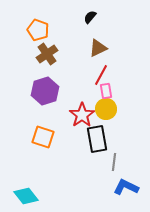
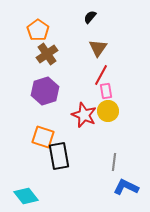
orange pentagon: rotated 15 degrees clockwise
brown triangle: rotated 30 degrees counterclockwise
yellow circle: moved 2 px right, 2 px down
red star: moved 2 px right; rotated 15 degrees counterclockwise
black rectangle: moved 38 px left, 17 px down
